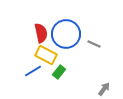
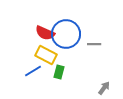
red semicircle: moved 4 px right; rotated 126 degrees clockwise
gray line: rotated 24 degrees counterclockwise
green rectangle: rotated 24 degrees counterclockwise
gray arrow: moved 1 px up
